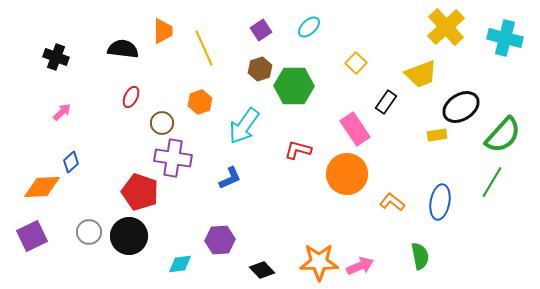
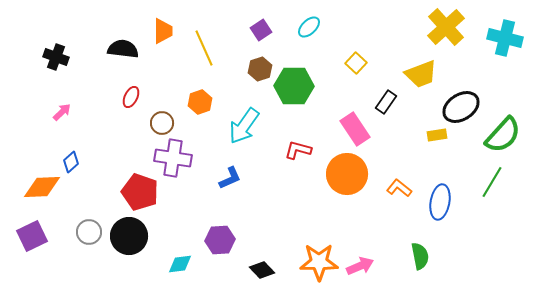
orange L-shape at (392, 202): moved 7 px right, 14 px up
